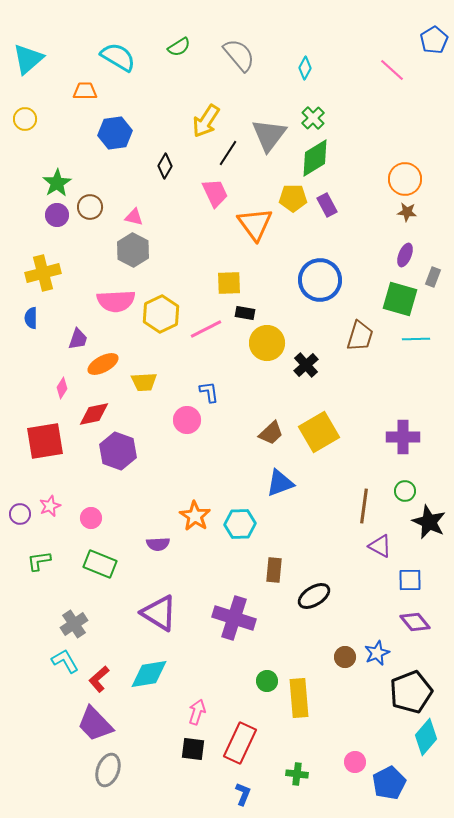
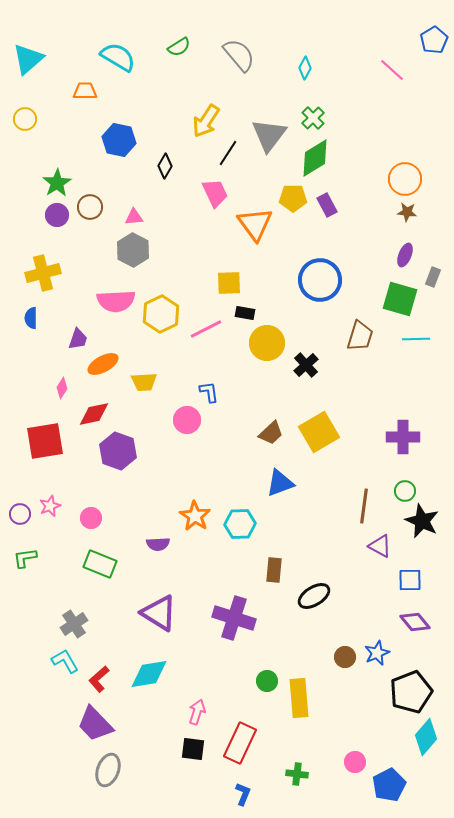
blue hexagon at (115, 133): moved 4 px right, 7 px down; rotated 20 degrees clockwise
pink triangle at (134, 217): rotated 18 degrees counterclockwise
black star at (429, 522): moved 7 px left, 1 px up
green L-shape at (39, 561): moved 14 px left, 3 px up
blue pentagon at (389, 783): moved 2 px down
